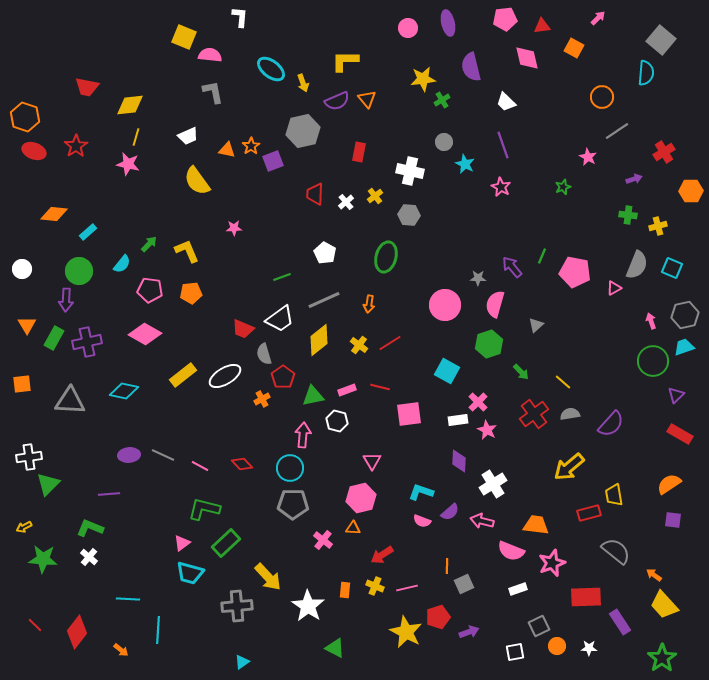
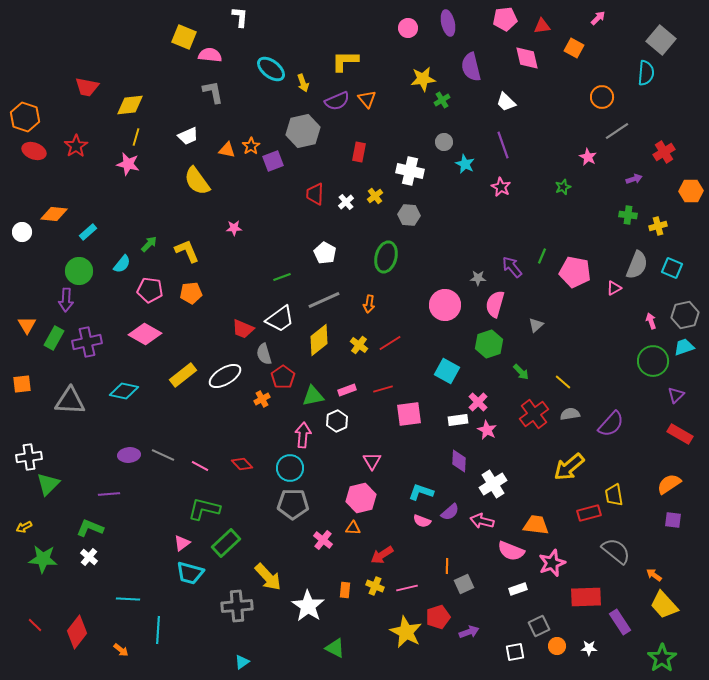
white circle at (22, 269): moved 37 px up
red line at (380, 387): moved 3 px right, 2 px down; rotated 30 degrees counterclockwise
white hexagon at (337, 421): rotated 20 degrees clockwise
